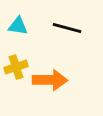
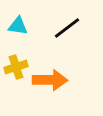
black line: rotated 52 degrees counterclockwise
